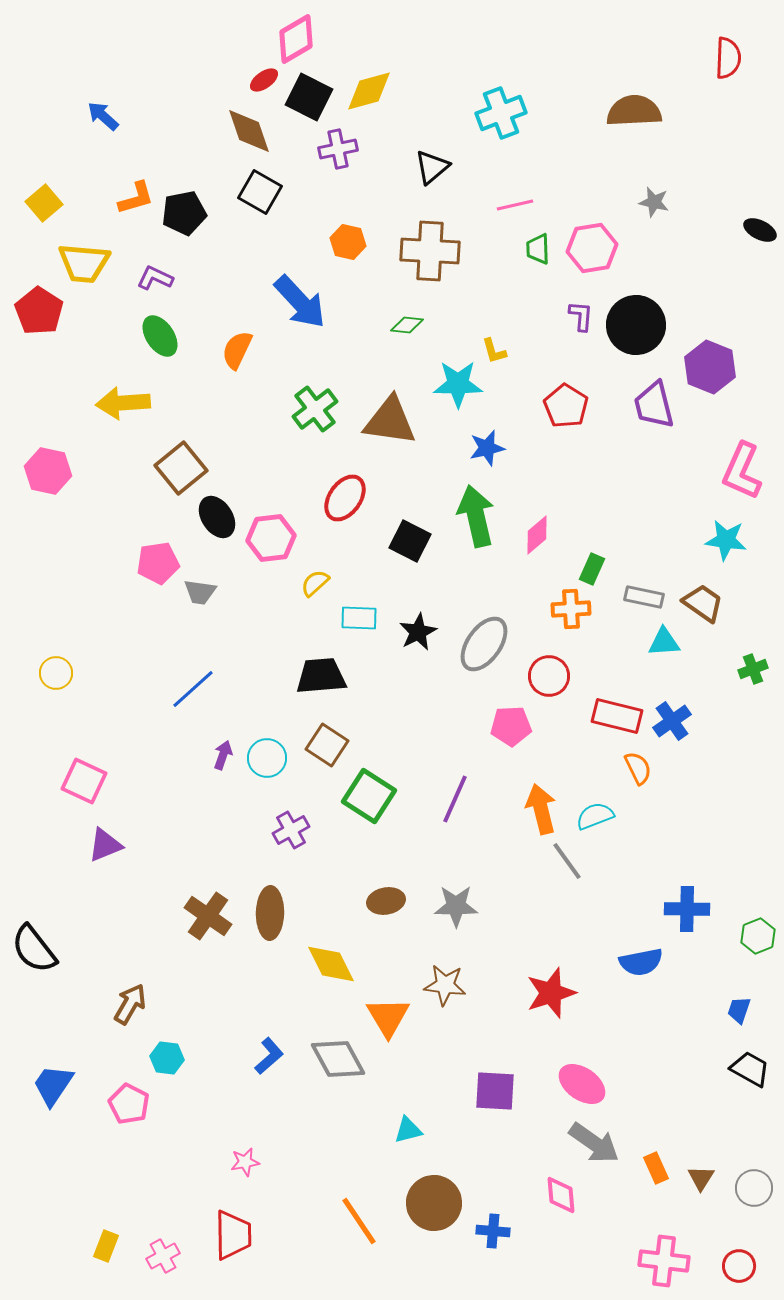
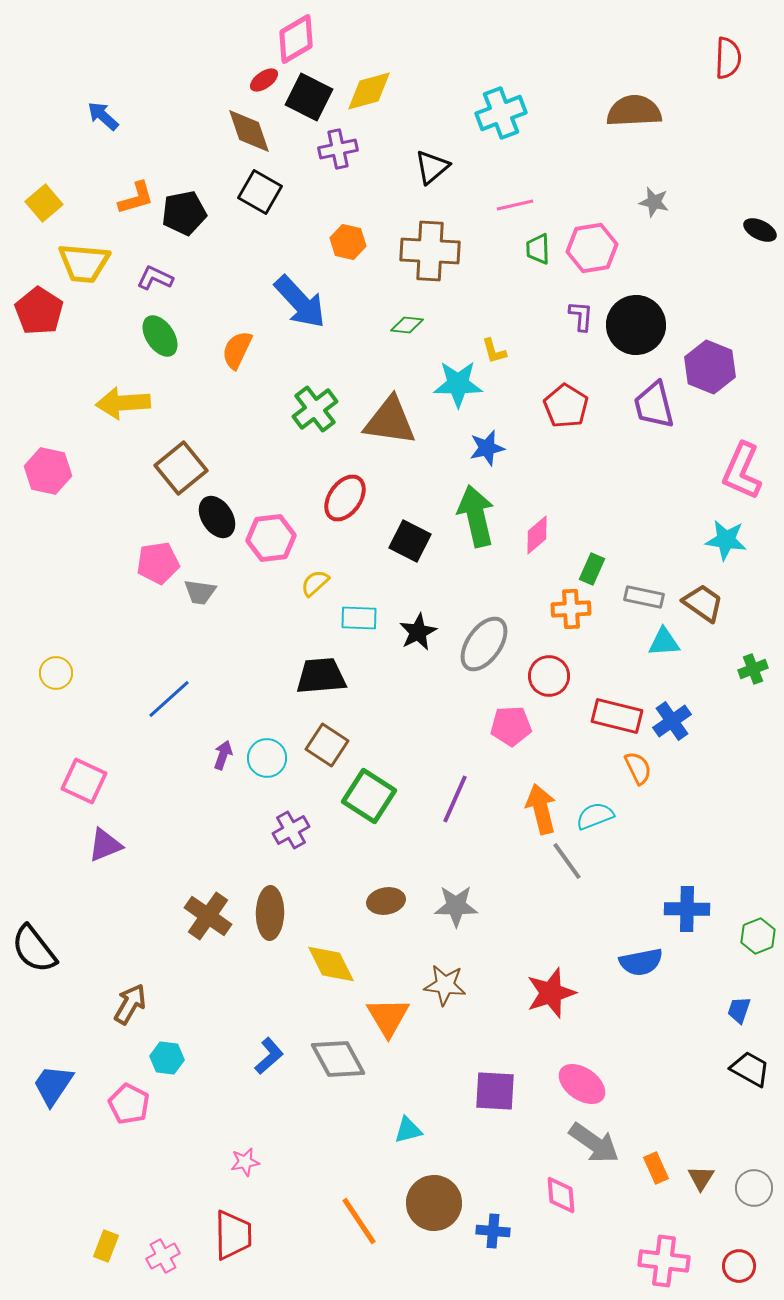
blue line at (193, 689): moved 24 px left, 10 px down
